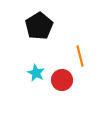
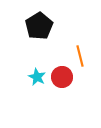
cyan star: moved 1 px right, 4 px down
red circle: moved 3 px up
